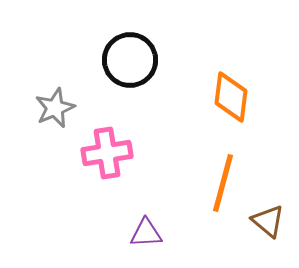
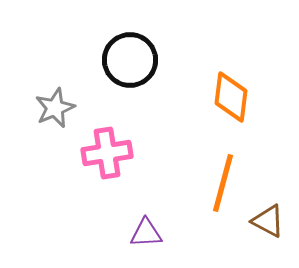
brown triangle: rotated 12 degrees counterclockwise
